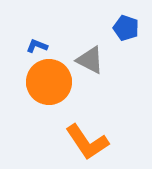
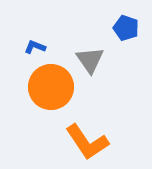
blue L-shape: moved 2 px left, 1 px down
gray triangle: rotated 28 degrees clockwise
orange circle: moved 2 px right, 5 px down
